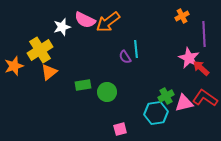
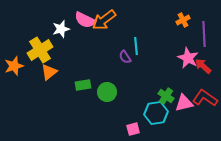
orange cross: moved 1 px right, 4 px down
orange arrow: moved 4 px left, 2 px up
white star: moved 1 px left, 2 px down
cyan line: moved 3 px up
pink star: moved 1 px left
red arrow: moved 2 px right, 2 px up
green cross: rotated 28 degrees counterclockwise
pink square: moved 13 px right
